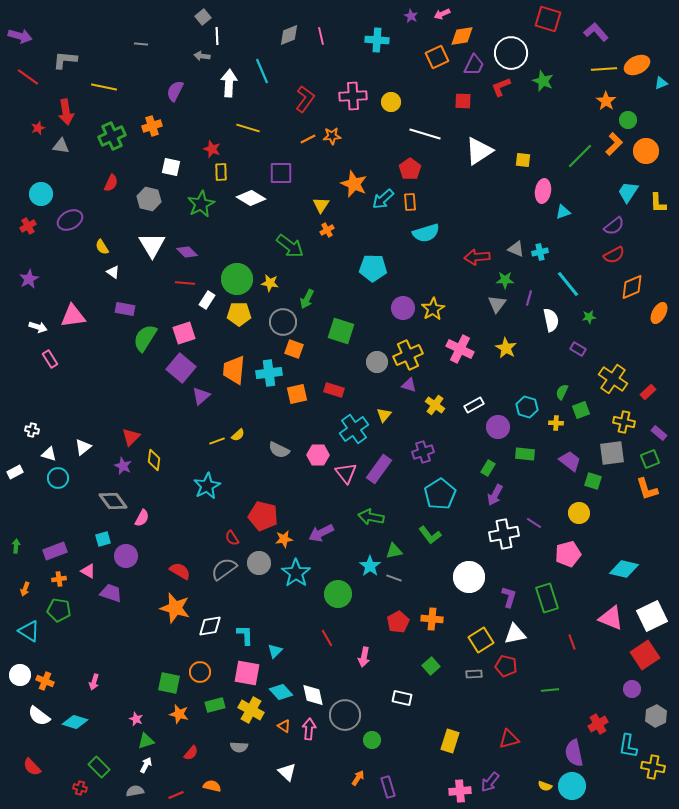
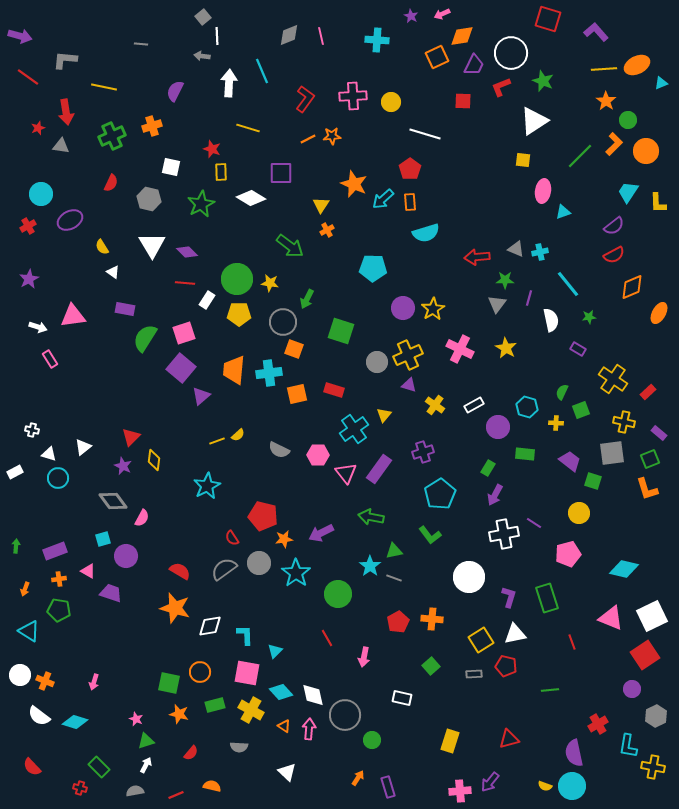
white triangle at (479, 151): moved 55 px right, 30 px up
